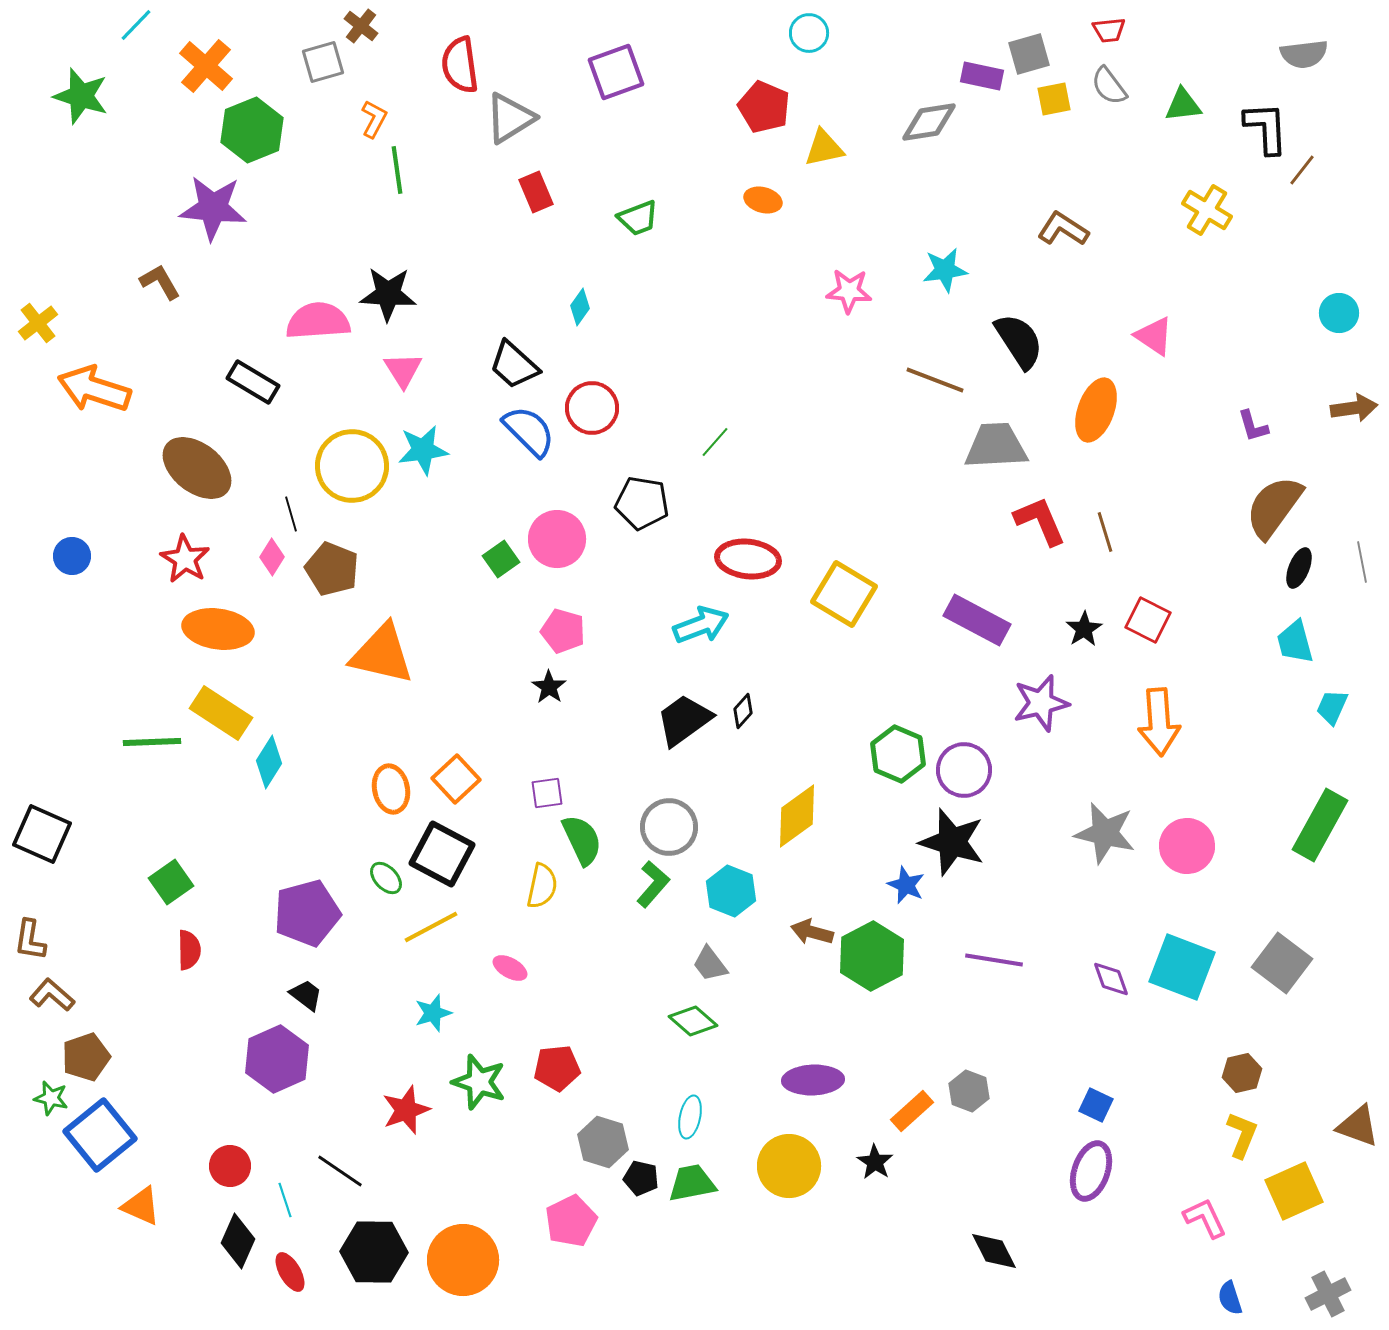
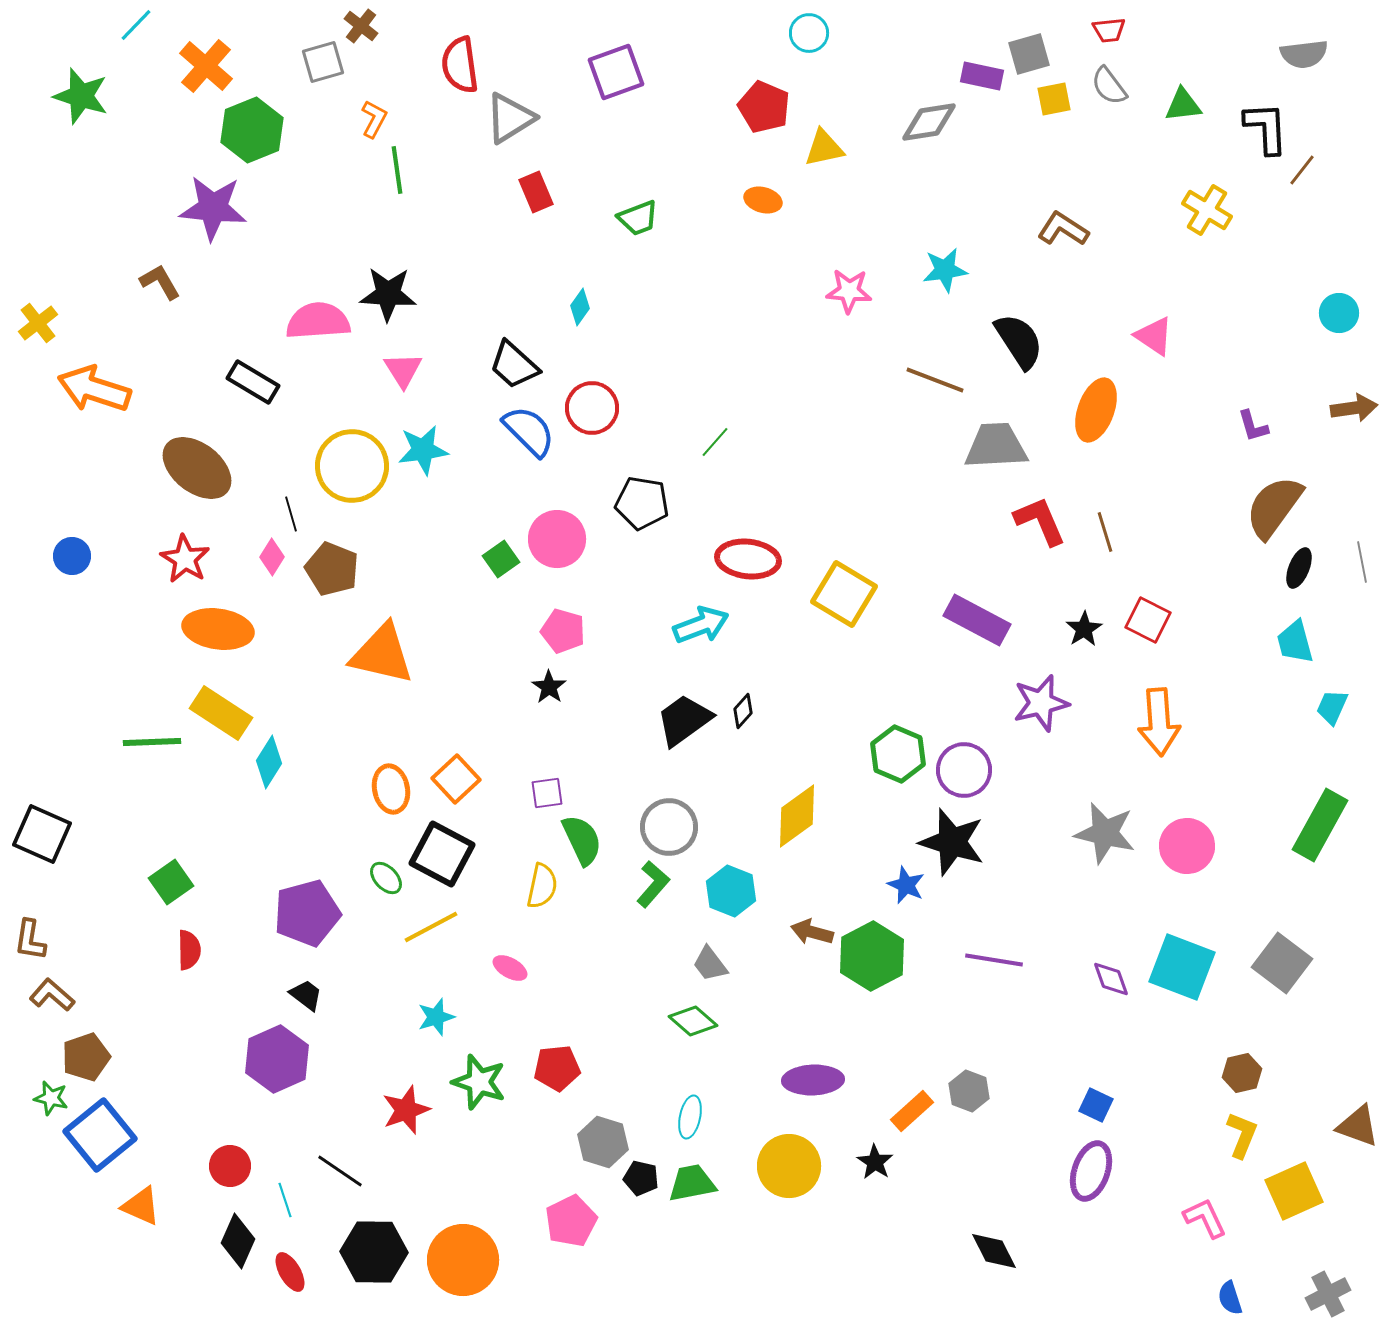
cyan star at (433, 1013): moved 3 px right, 4 px down
